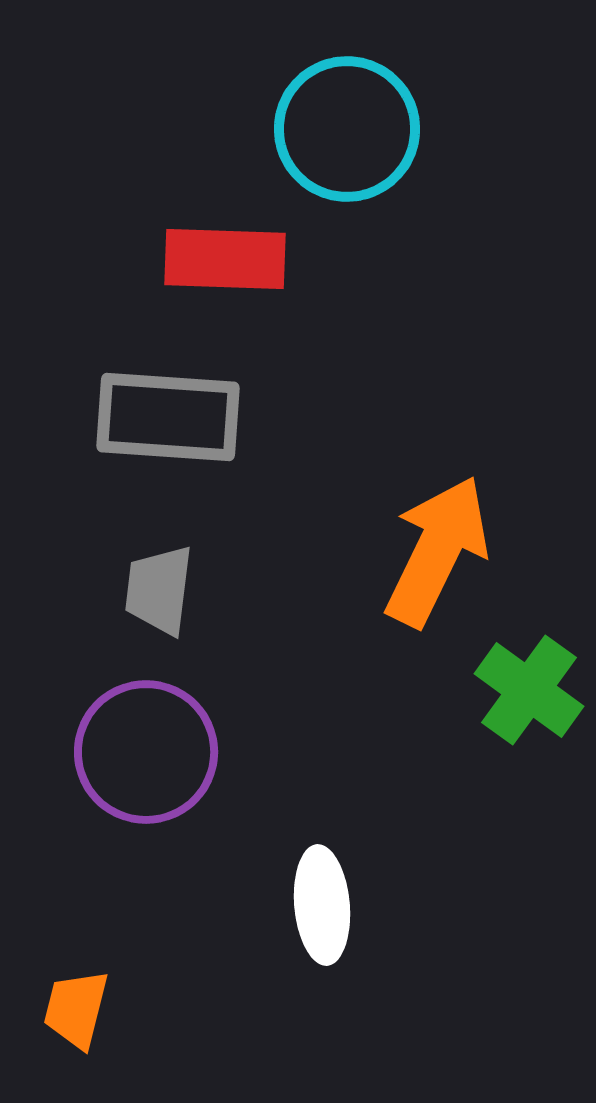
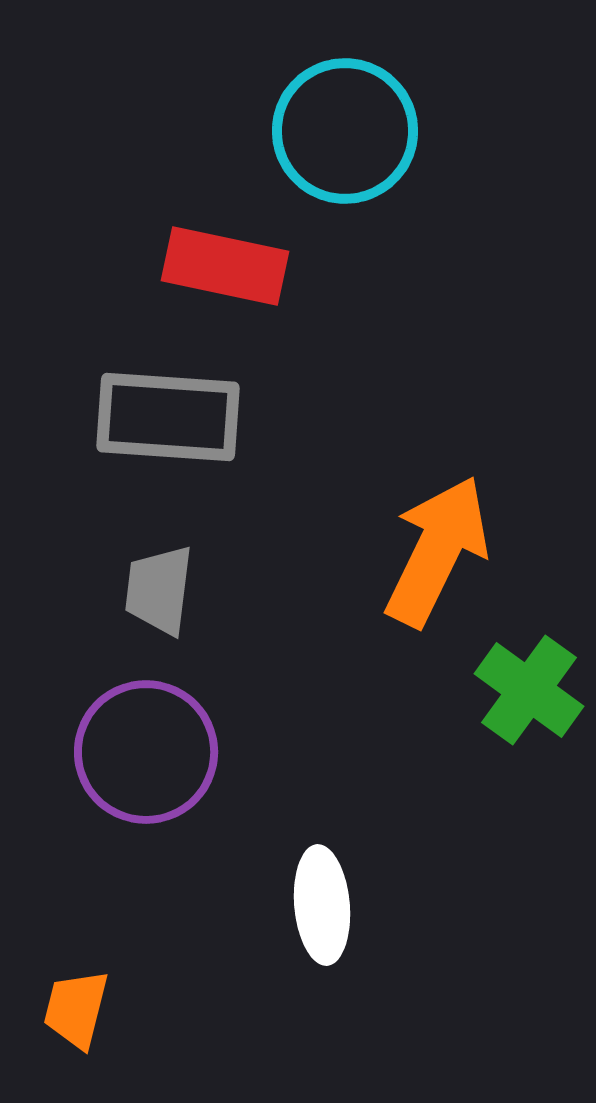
cyan circle: moved 2 px left, 2 px down
red rectangle: moved 7 px down; rotated 10 degrees clockwise
